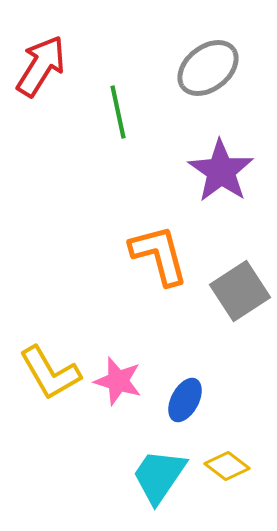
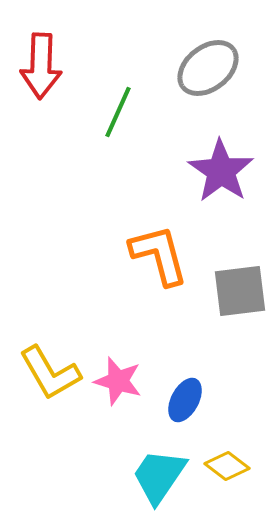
red arrow: rotated 150 degrees clockwise
green line: rotated 36 degrees clockwise
gray square: rotated 26 degrees clockwise
